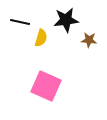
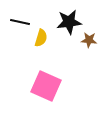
black star: moved 3 px right, 2 px down
